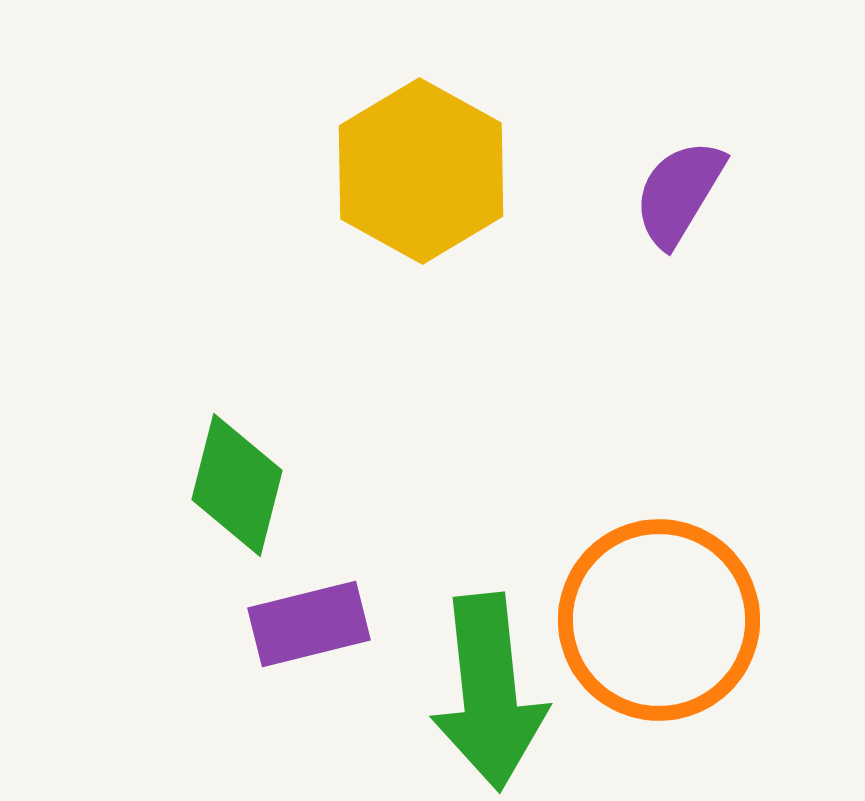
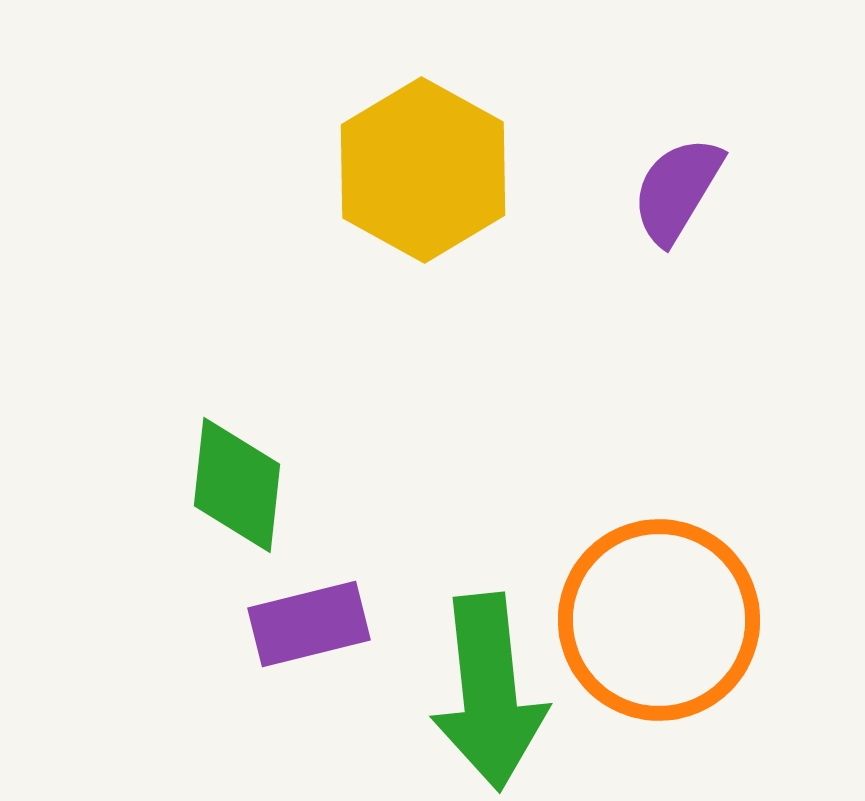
yellow hexagon: moved 2 px right, 1 px up
purple semicircle: moved 2 px left, 3 px up
green diamond: rotated 8 degrees counterclockwise
